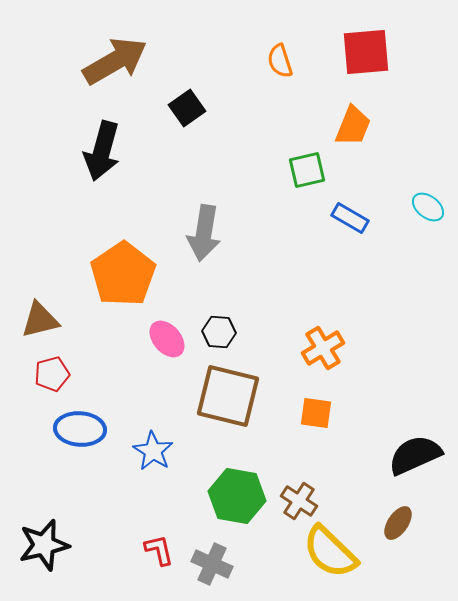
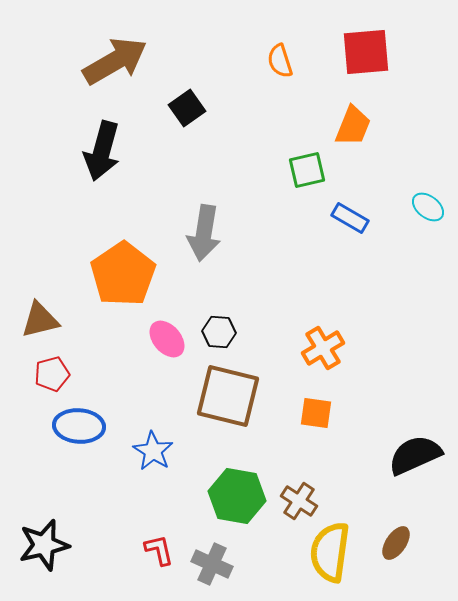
blue ellipse: moved 1 px left, 3 px up
brown ellipse: moved 2 px left, 20 px down
yellow semicircle: rotated 54 degrees clockwise
